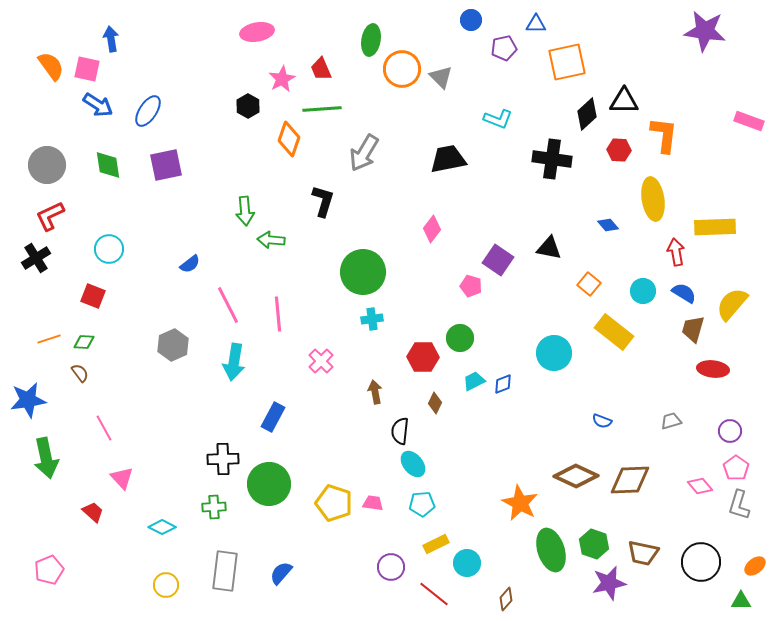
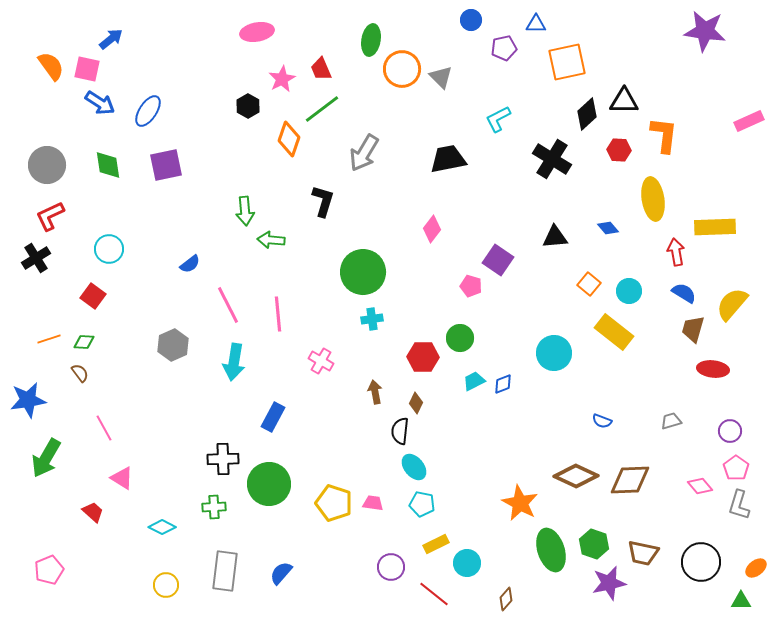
blue arrow at (111, 39): rotated 60 degrees clockwise
blue arrow at (98, 105): moved 2 px right, 2 px up
green line at (322, 109): rotated 33 degrees counterclockwise
cyan L-shape at (498, 119): rotated 132 degrees clockwise
pink rectangle at (749, 121): rotated 44 degrees counterclockwise
black cross at (552, 159): rotated 24 degrees clockwise
blue diamond at (608, 225): moved 3 px down
black triangle at (549, 248): moved 6 px right, 11 px up; rotated 16 degrees counterclockwise
cyan circle at (643, 291): moved 14 px left
red square at (93, 296): rotated 15 degrees clockwise
pink cross at (321, 361): rotated 15 degrees counterclockwise
brown diamond at (435, 403): moved 19 px left
green arrow at (46, 458): rotated 42 degrees clockwise
cyan ellipse at (413, 464): moved 1 px right, 3 px down
pink triangle at (122, 478): rotated 15 degrees counterclockwise
cyan pentagon at (422, 504): rotated 15 degrees clockwise
orange ellipse at (755, 566): moved 1 px right, 2 px down
